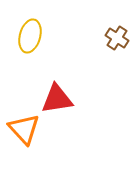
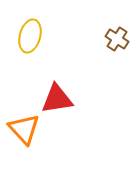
brown cross: moved 1 px down
